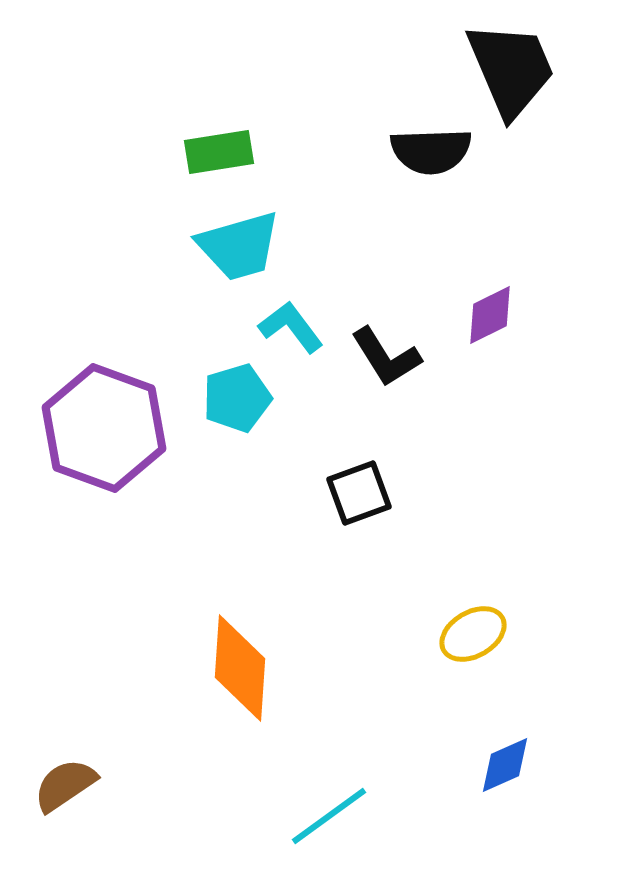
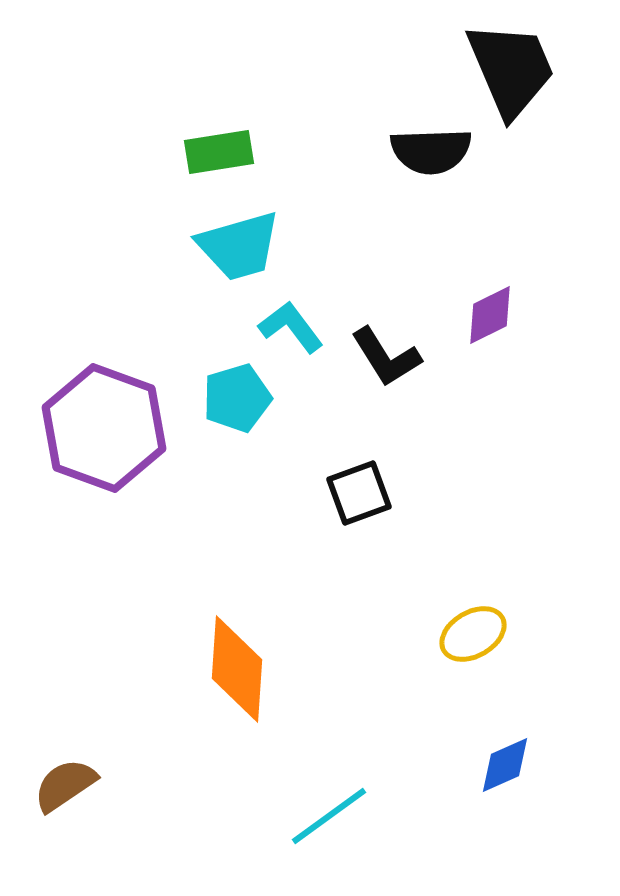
orange diamond: moved 3 px left, 1 px down
